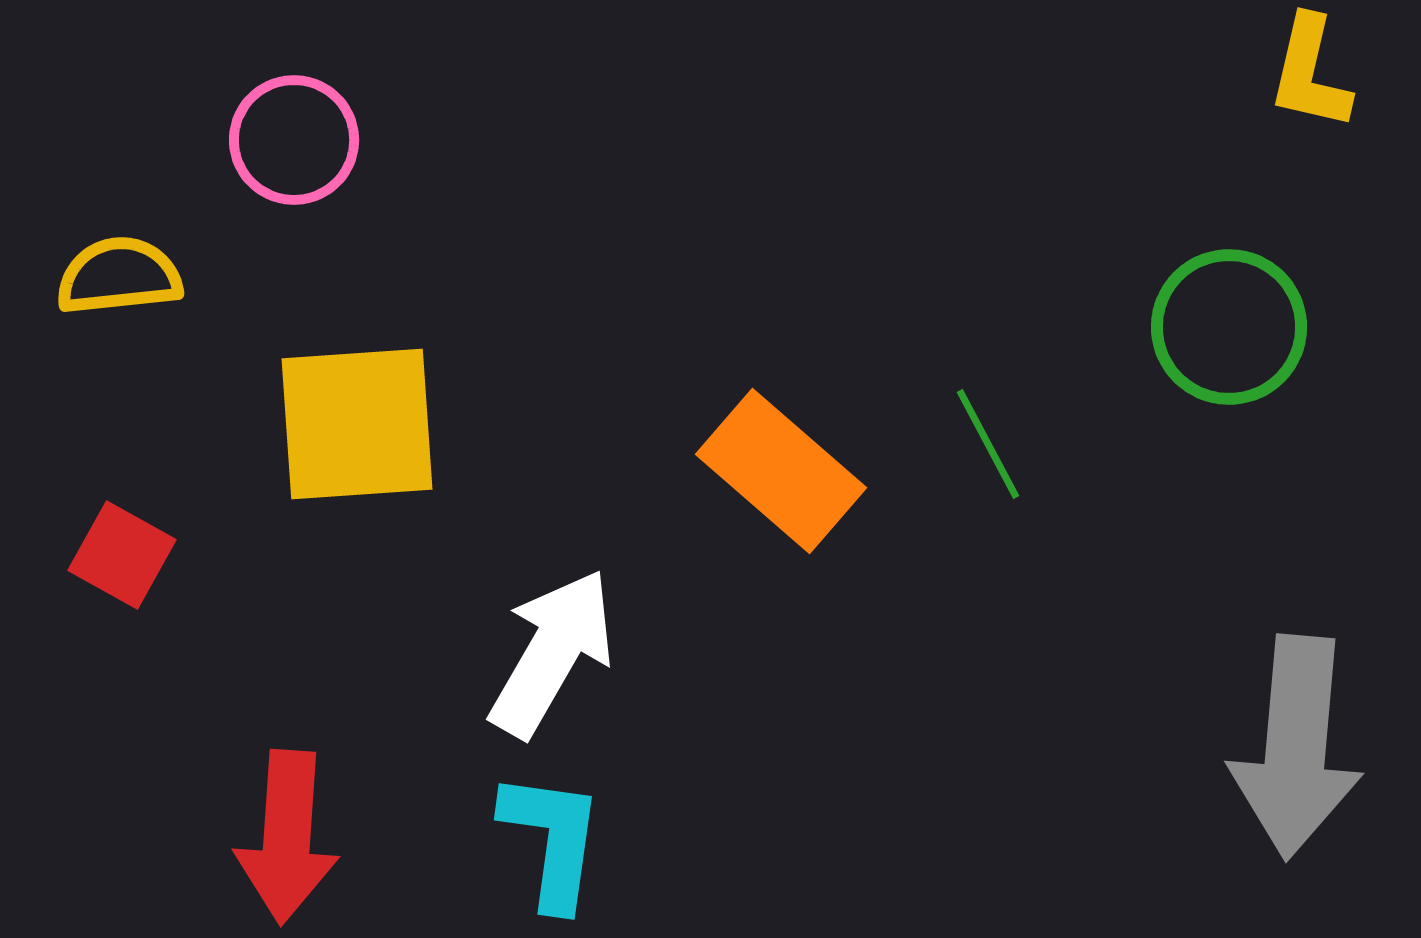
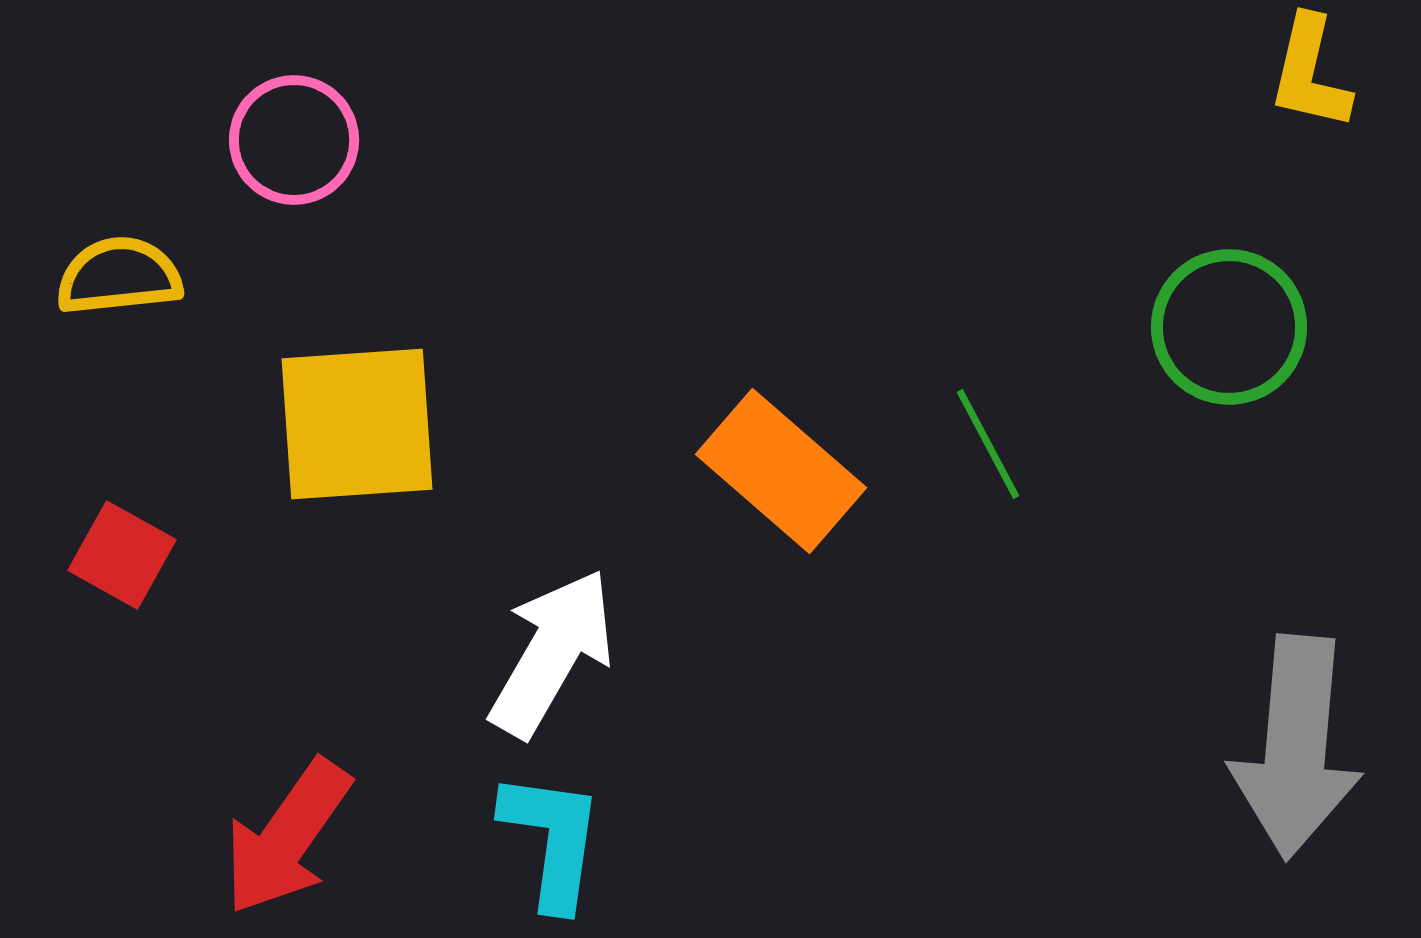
red arrow: rotated 31 degrees clockwise
